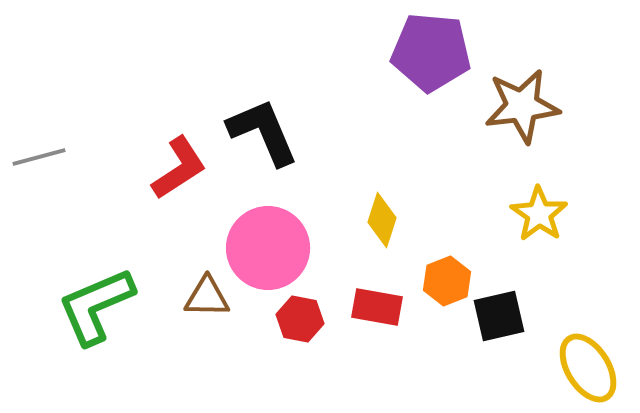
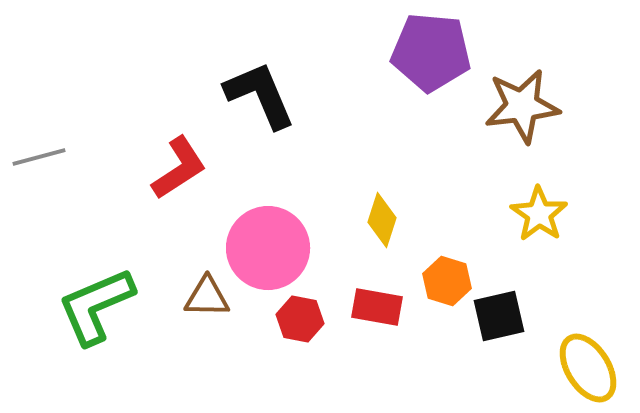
black L-shape: moved 3 px left, 37 px up
orange hexagon: rotated 21 degrees counterclockwise
